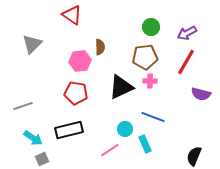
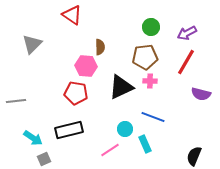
pink hexagon: moved 6 px right, 5 px down; rotated 10 degrees clockwise
gray line: moved 7 px left, 5 px up; rotated 12 degrees clockwise
gray square: moved 2 px right
